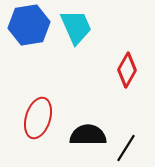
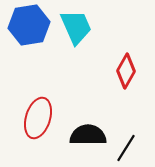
red diamond: moved 1 px left, 1 px down
